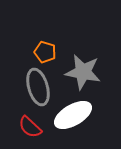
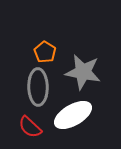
orange pentagon: rotated 15 degrees clockwise
gray ellipse: rotated 15 degrees clockwise
